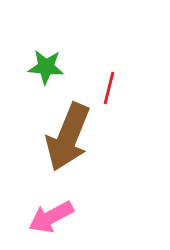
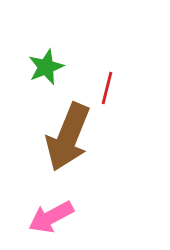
green star: rotated 27 degrees counterclockwise
red line: moved 2 px left
